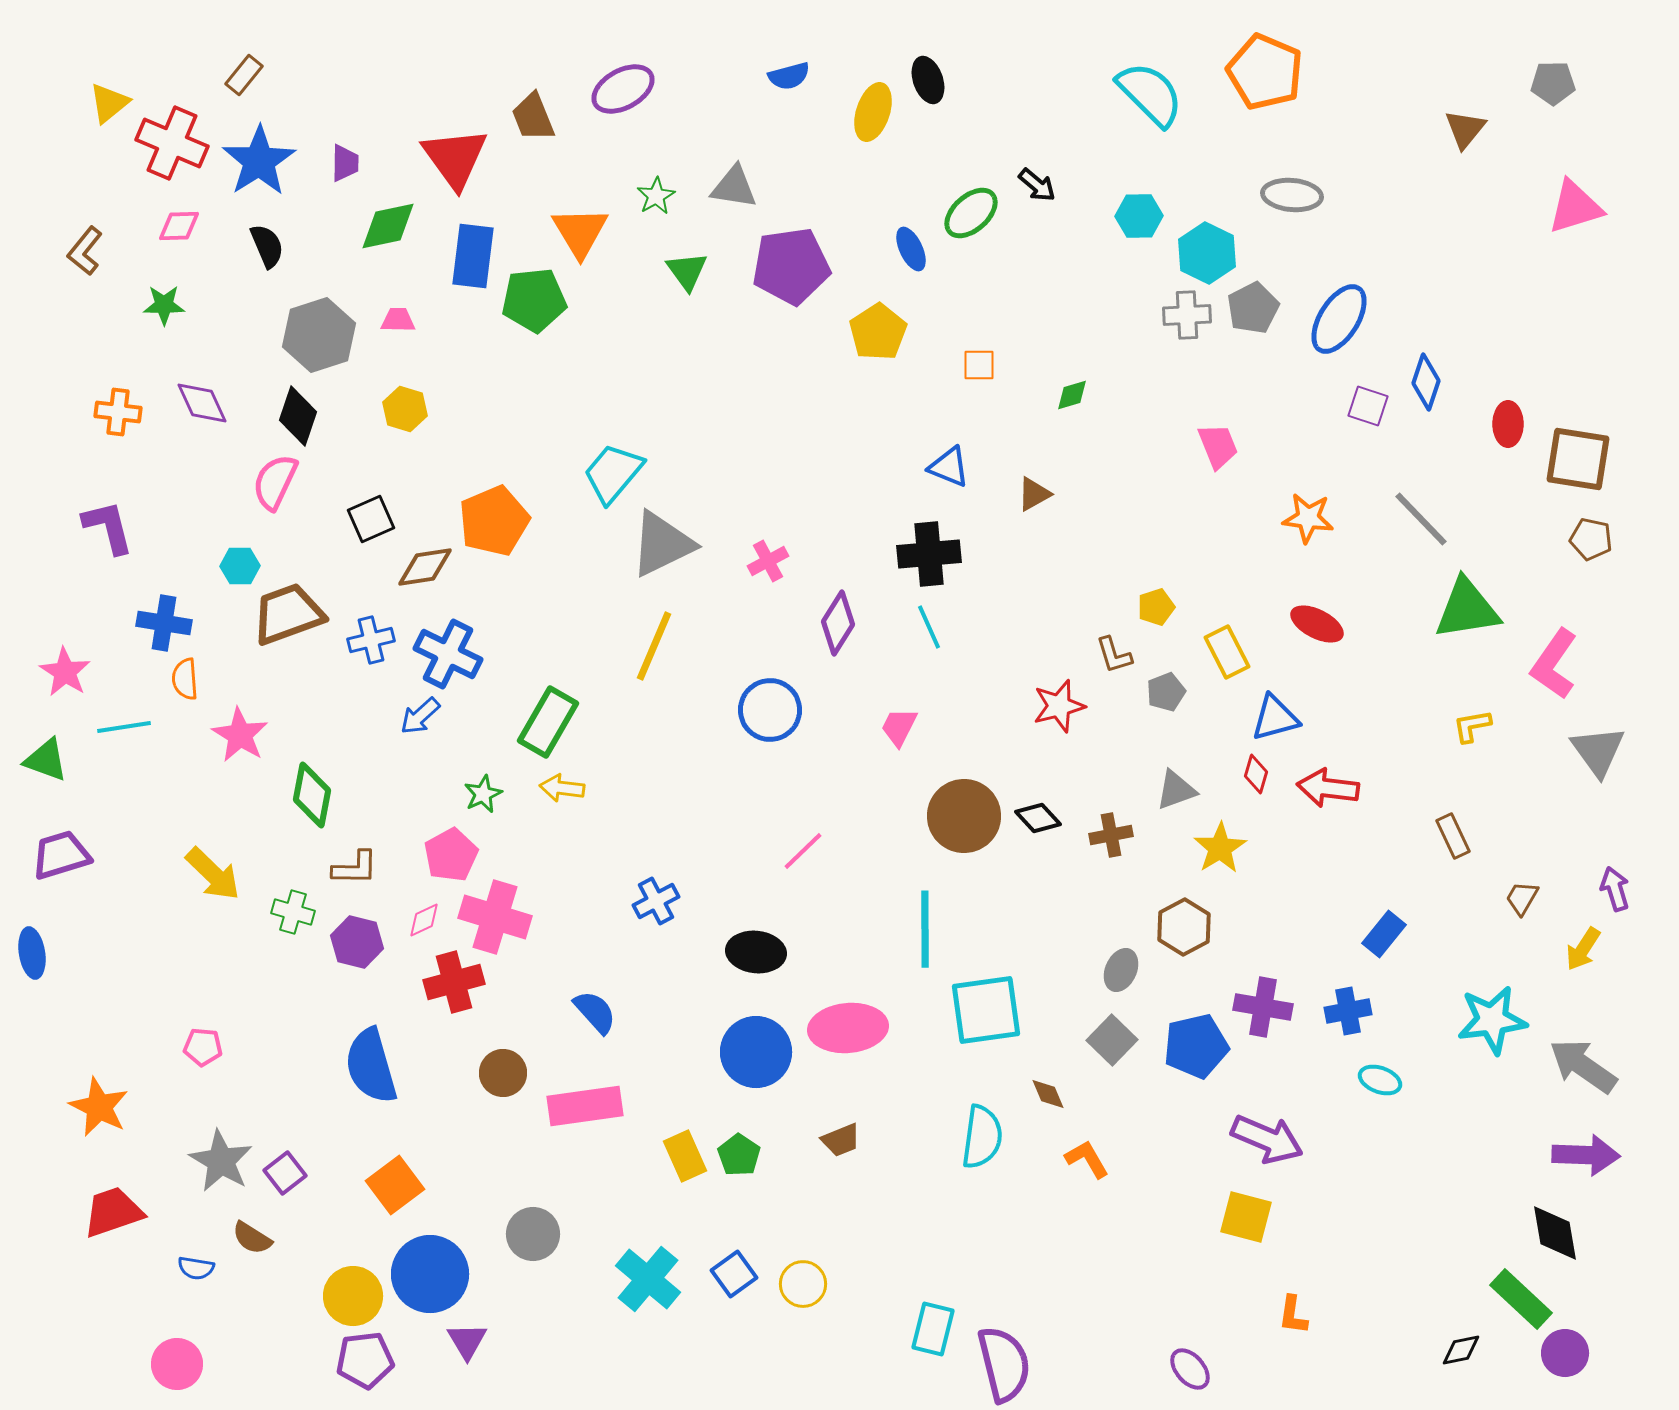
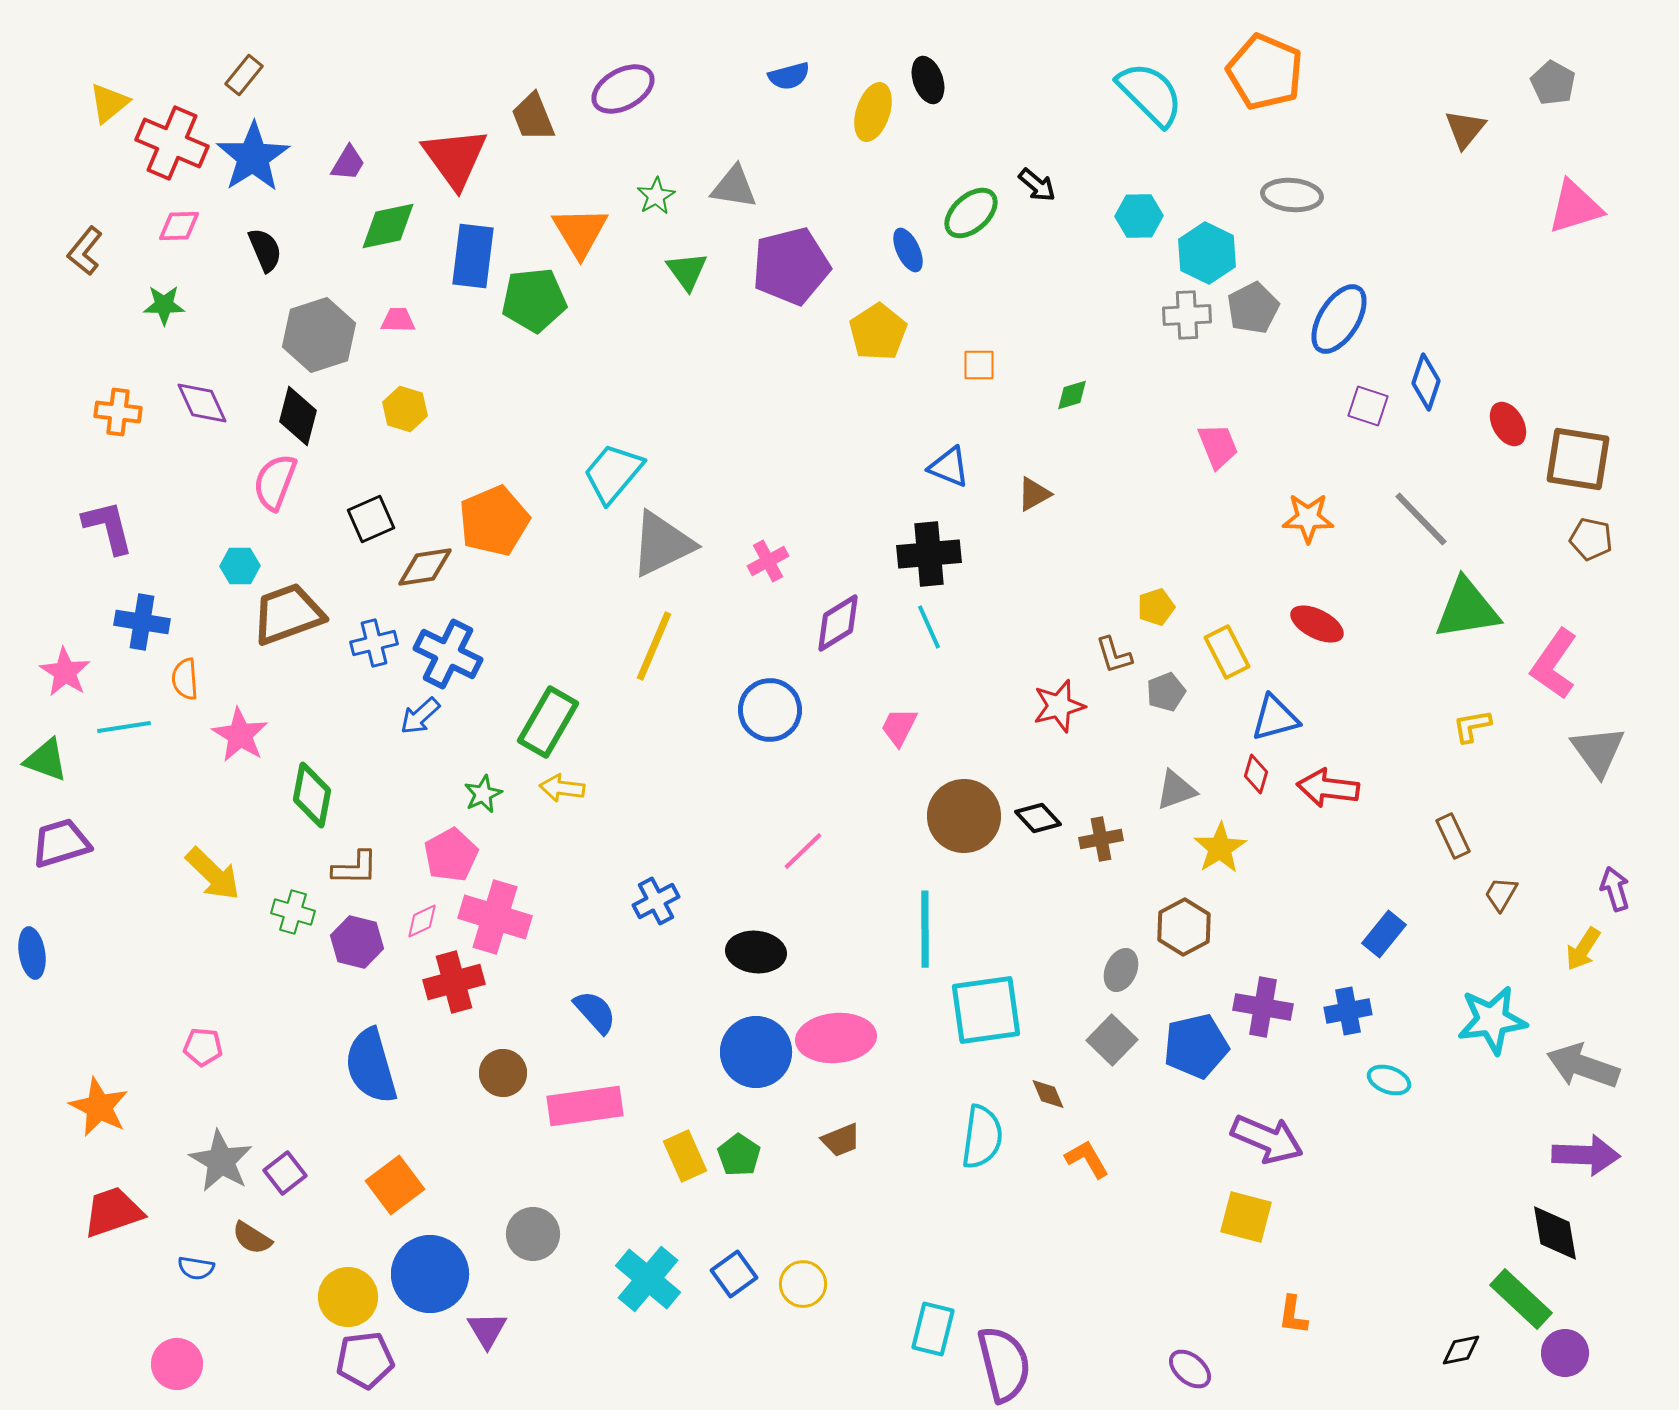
gray pentagon at (1553, 83): rotated 30 degrees clockwise
blue star at (259, 161): moved 6 px left, 4 px up
purple trapezoid at (345, 163): moved 3 px right; rotated 30 degrees clockwise
black semicircle at (267, 246): moved 2 px left, 4 px down
blue ellipse at (911, 249): moved 3 px left, 1 px down
purple pentagon at (791, 266): rotated 6 degrees counterclockwise
black diamond at (298, 416): rotated 4 degrees counterclockwise
red ellipse at (1508, 424): rotated 30 degrees counterclockwise
pink semicircle at (275, 482): rotated 4 degrees counterclockwise
orange star at (1308, 518): rotated 6 degrees counterclockwise
blue cross at (164, 623): moved 22 px left, 1 px up
purple diamond at (838, 623): rotated 26 degrees clockwise
blue cross at (371, 640): moved 3 px right, 3 px down
brown cross at (1111, 835): moved 10 px left, 4 px down
purple trapezoid at (61, 855): moved 12 px up
brown trapezoid at (1522, 898): moved 21 px left, 4 px up
pink diamond at (424, 920): moved 2 px left, 1 px down
pink ellipse at (848, 1028): moved 12 px left, 10 px down
gray arrow at (1583, 1066): rotated 16 degrees counterclockwise
cyan ellipse at (1380, 1080): moved 9 px right
yellow circle at (353, 1296): moved 5 px left, 1 px down
purple triangle at (467, 1341): moved 20 px right, 11 px up
purple ellipse at (1190, 1369): rotated 9 degrees counterclockwise
